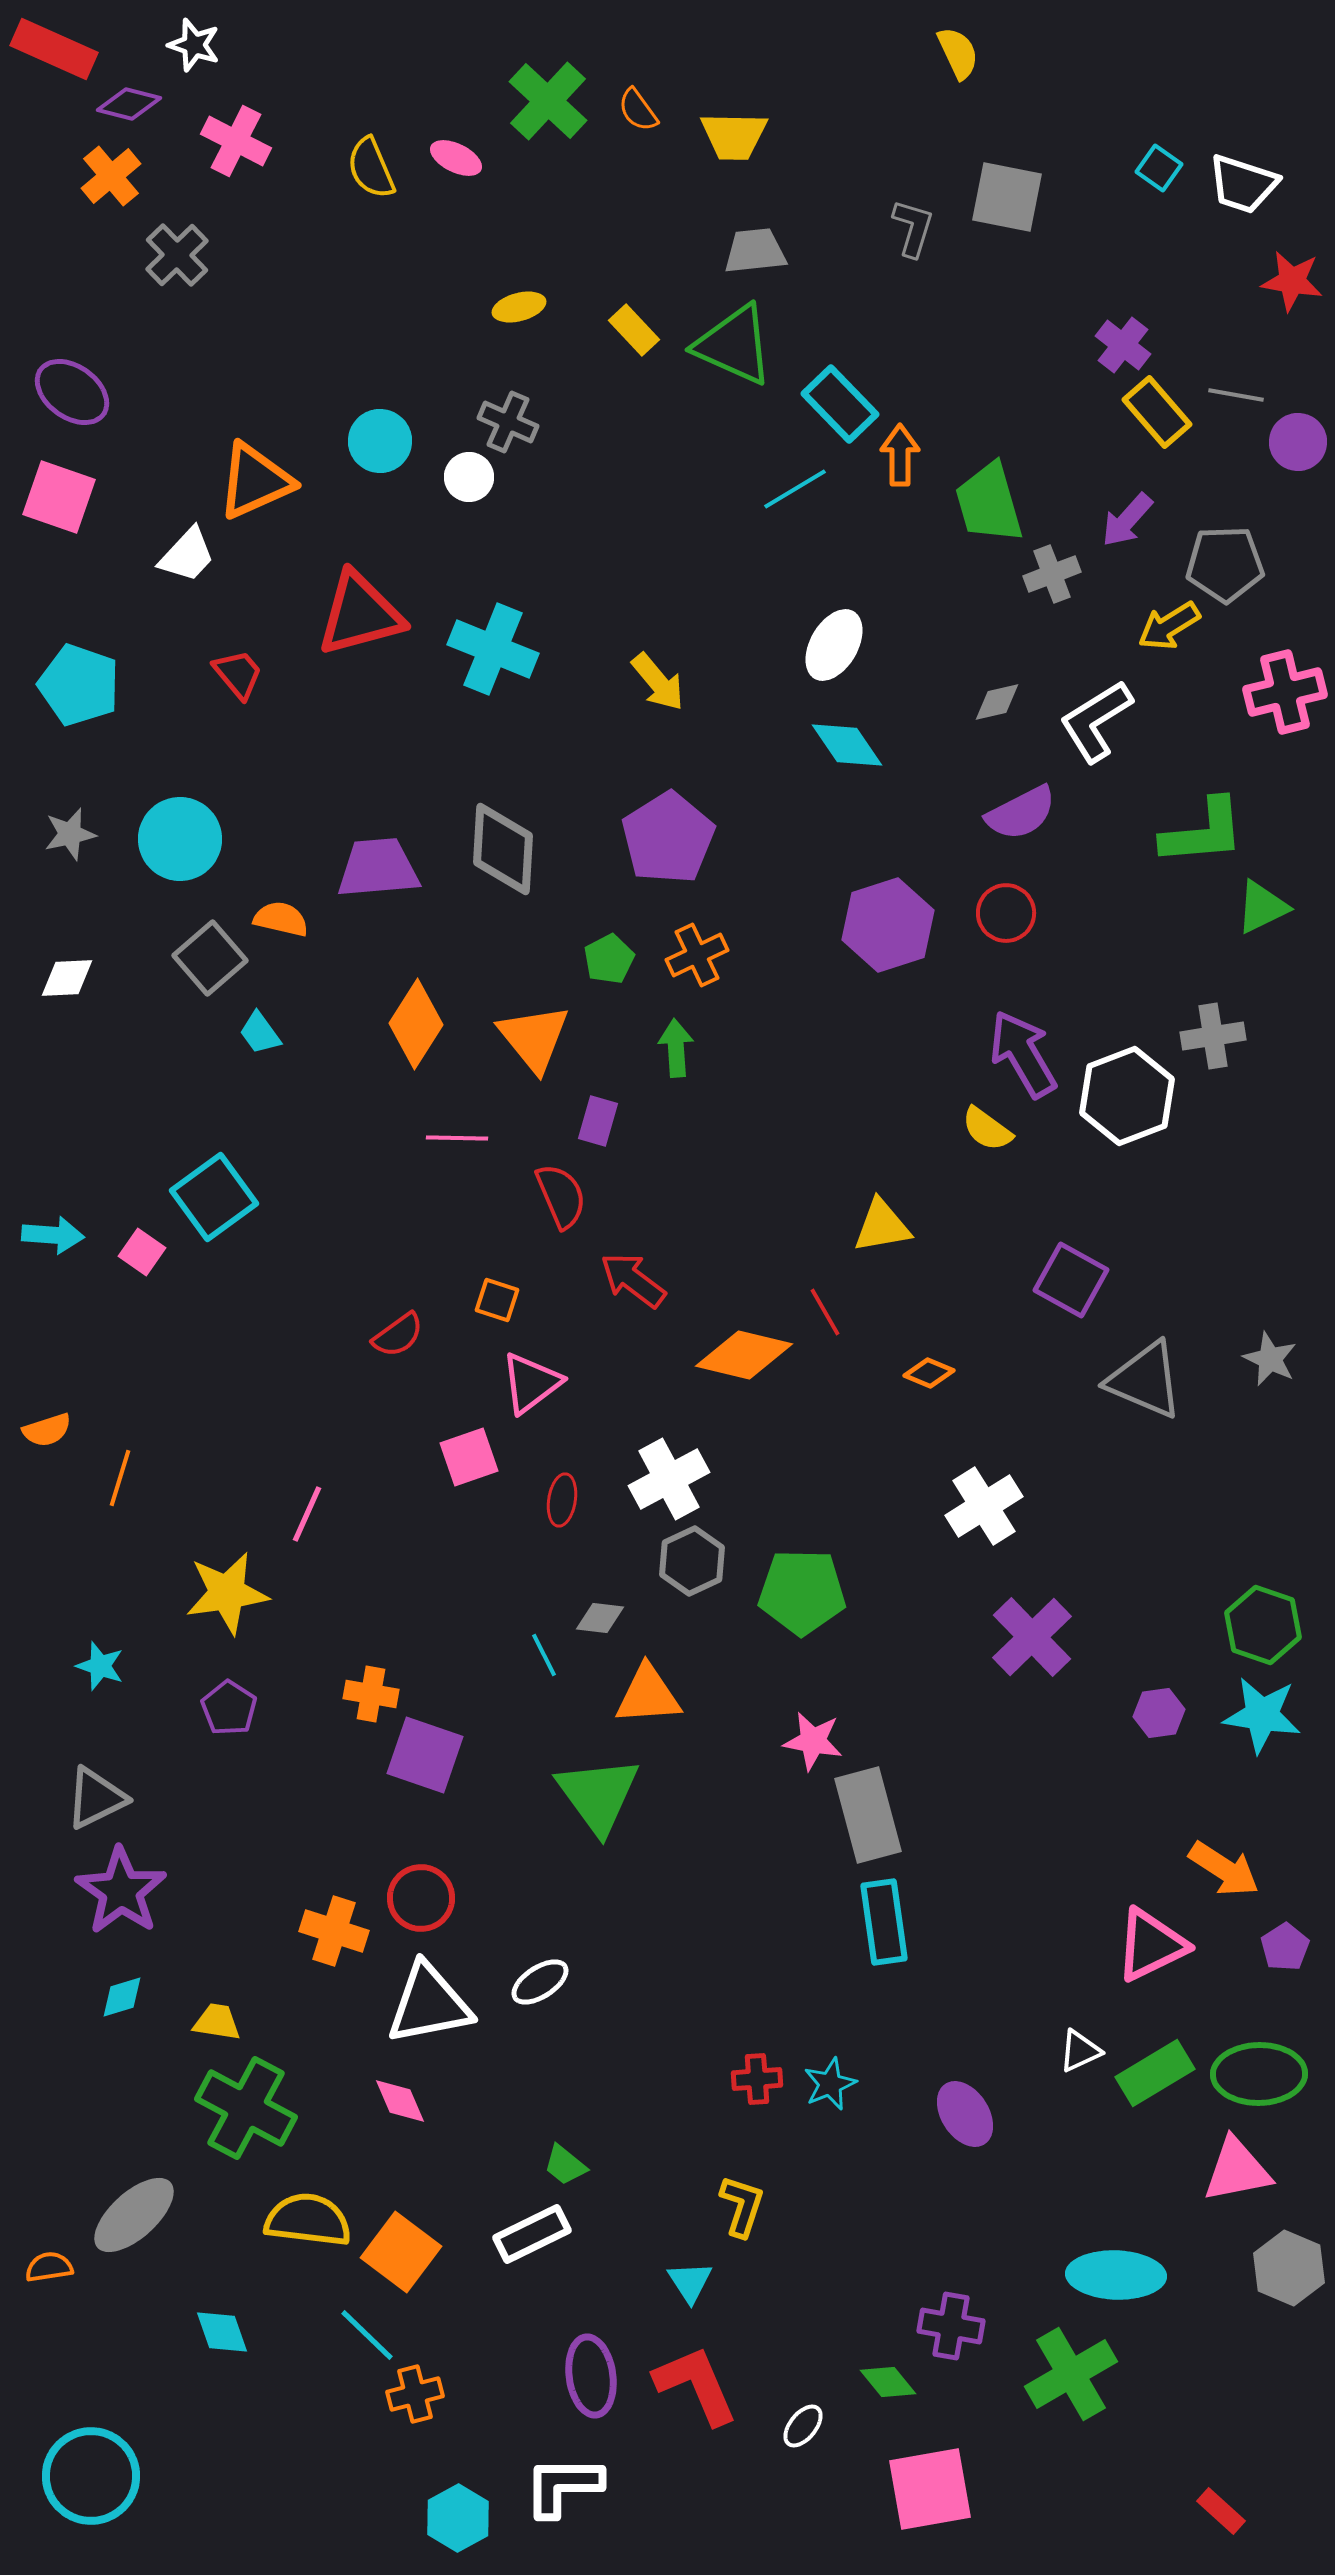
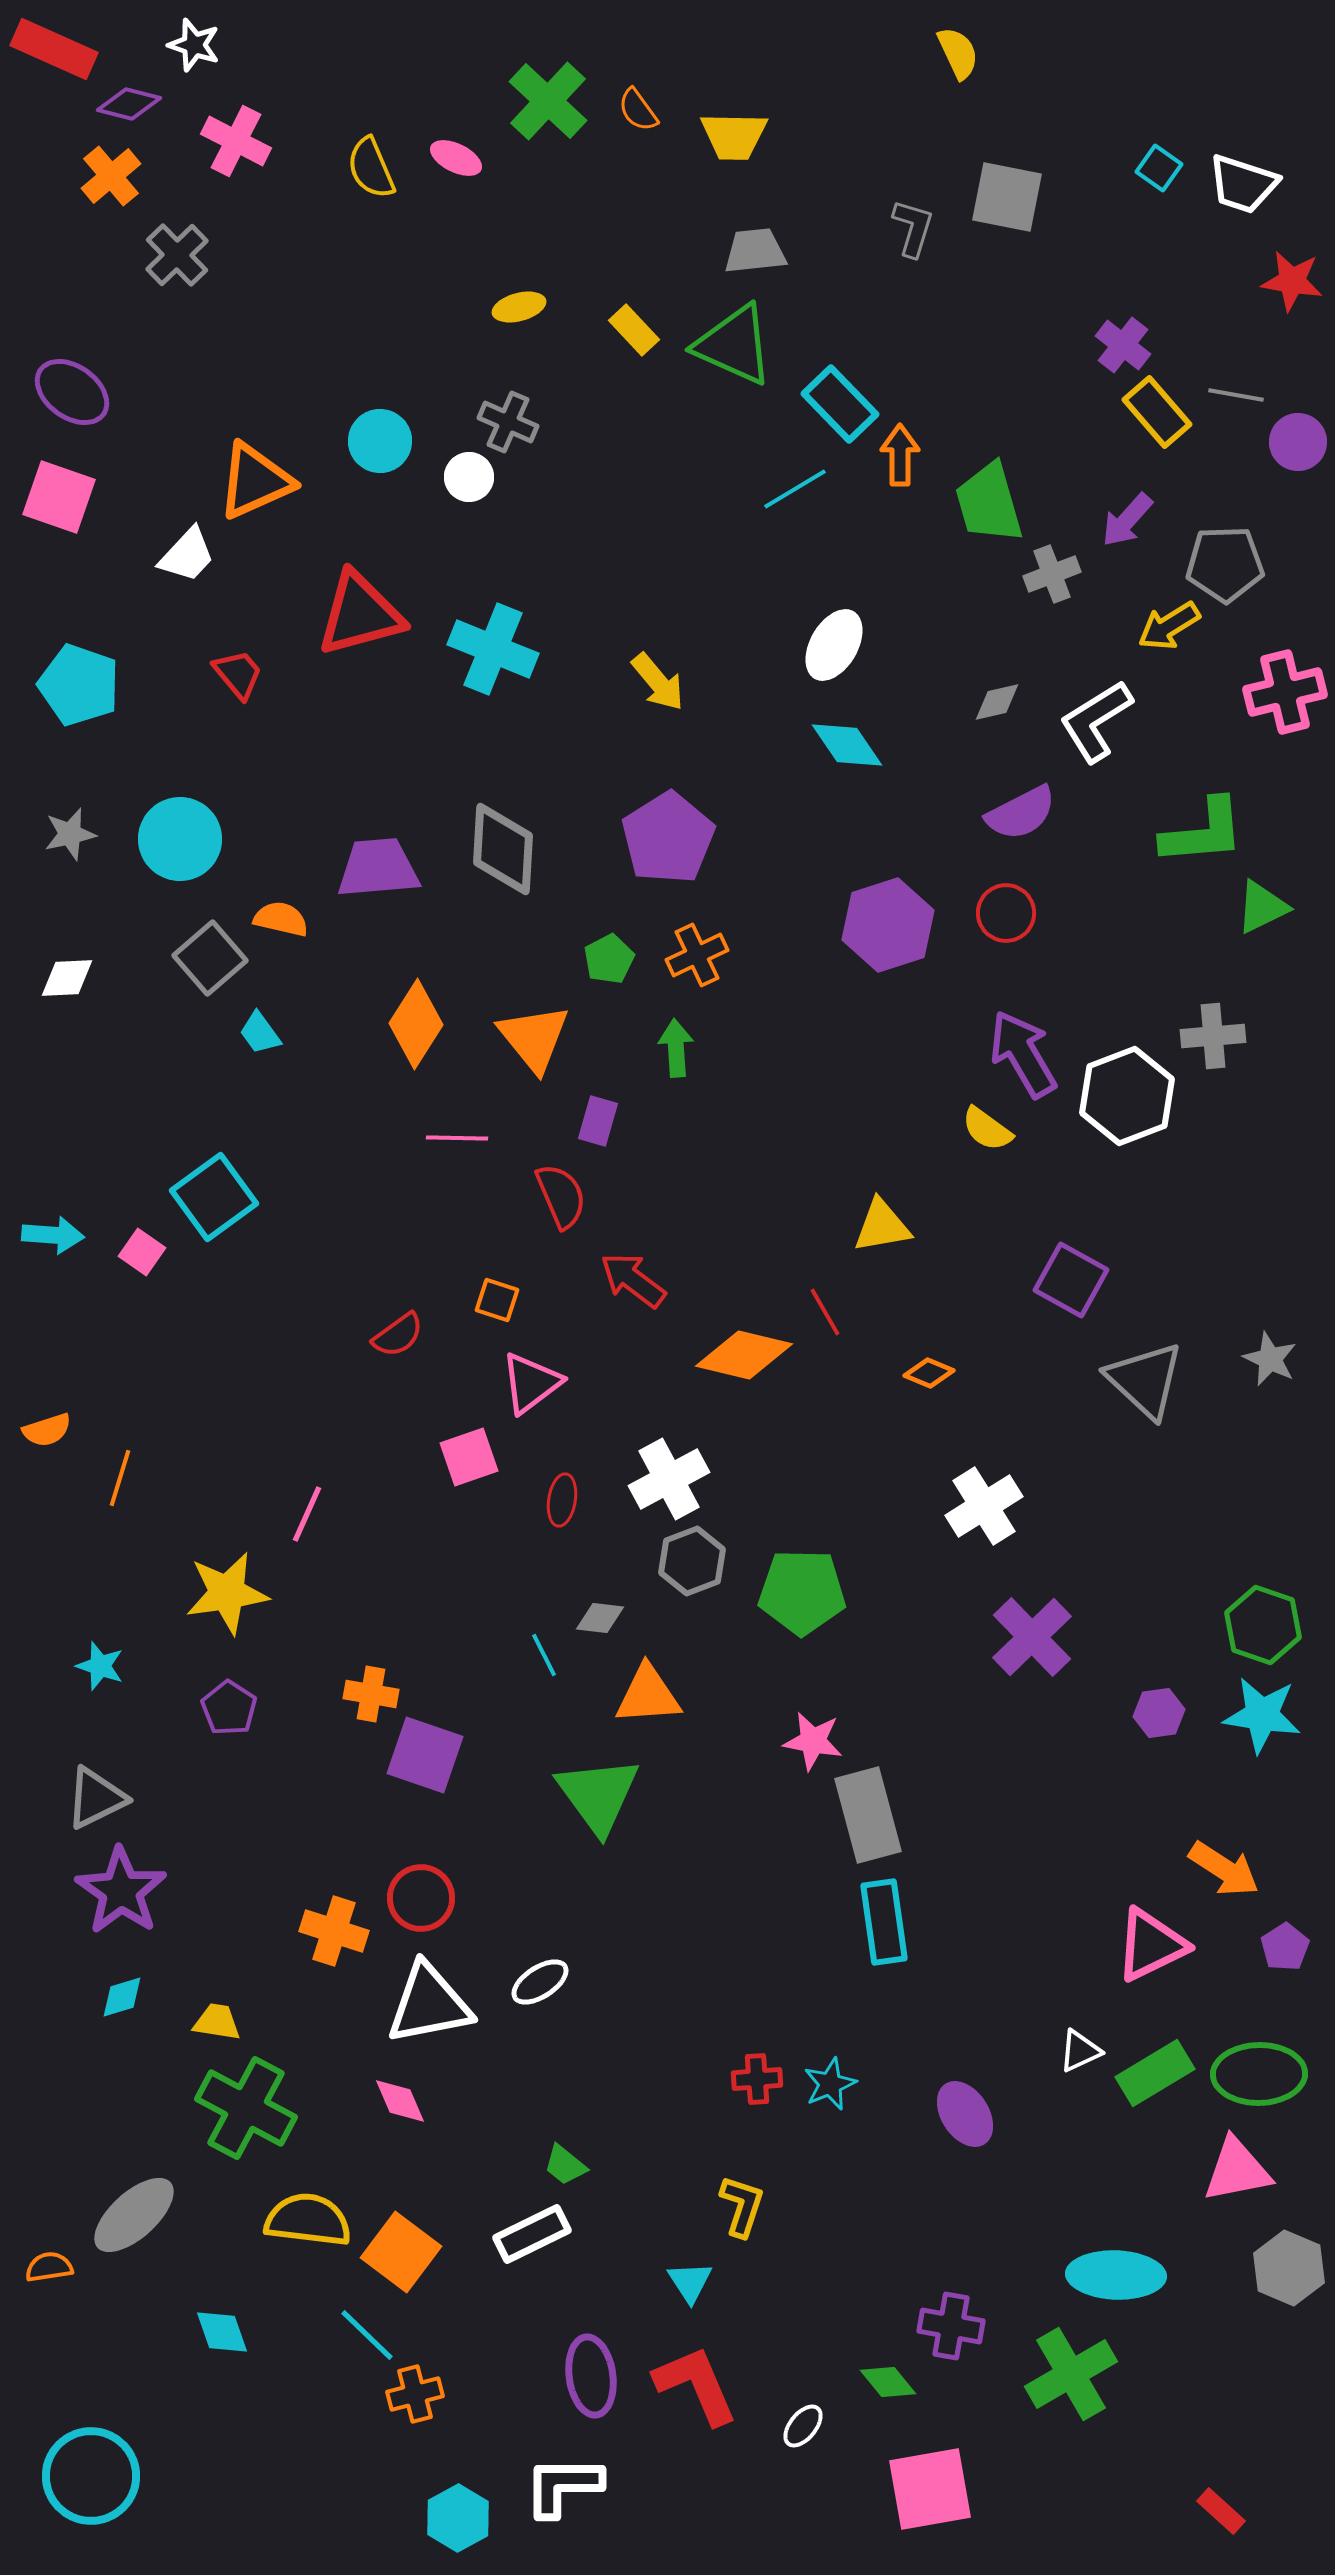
gray cross at (1213, 1036): rotated 4 degrees clockwise
gray triangle at (1145, 1380): rotated 20 degrees clockwise
gray hexagon at (692, 1561): rotated 4 degrees clockwise
